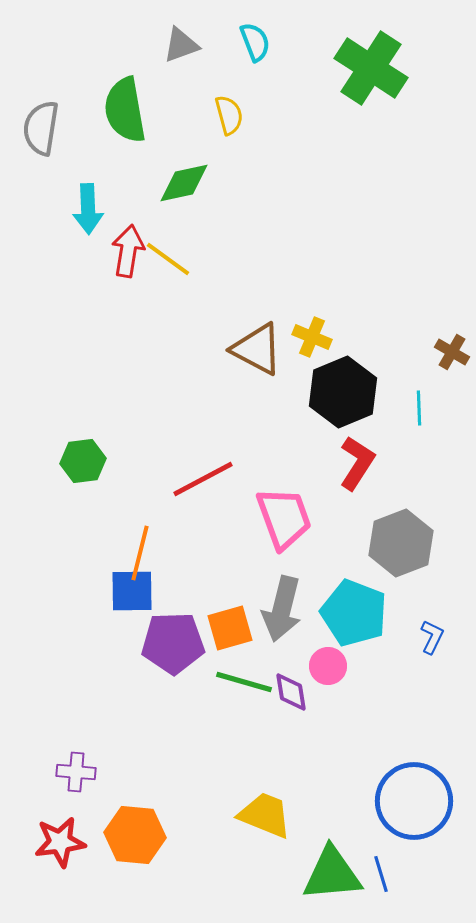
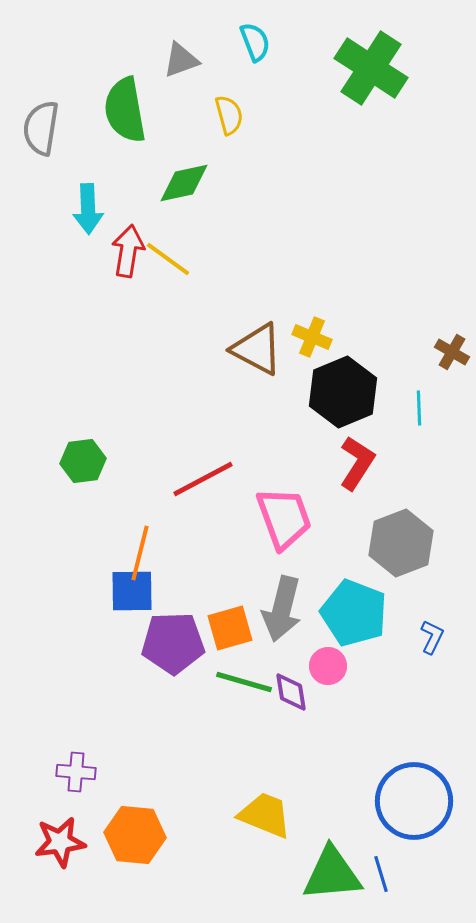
gray triangle: moved 15 px down
